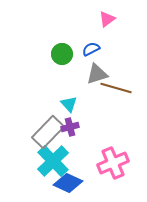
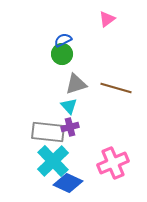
blue semicircle: moved 28 px left, 9 px up
gray triangle: moved 21 px left, 10 px down
cyan triangle: moved 2 px down
gray rectangle: rotated 52 degrees clockwise
